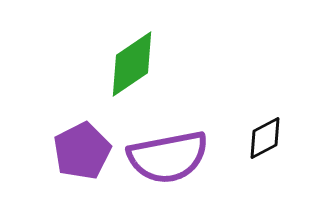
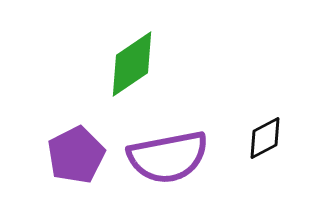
purple pentagon: moved 6 px left, 4 px down
